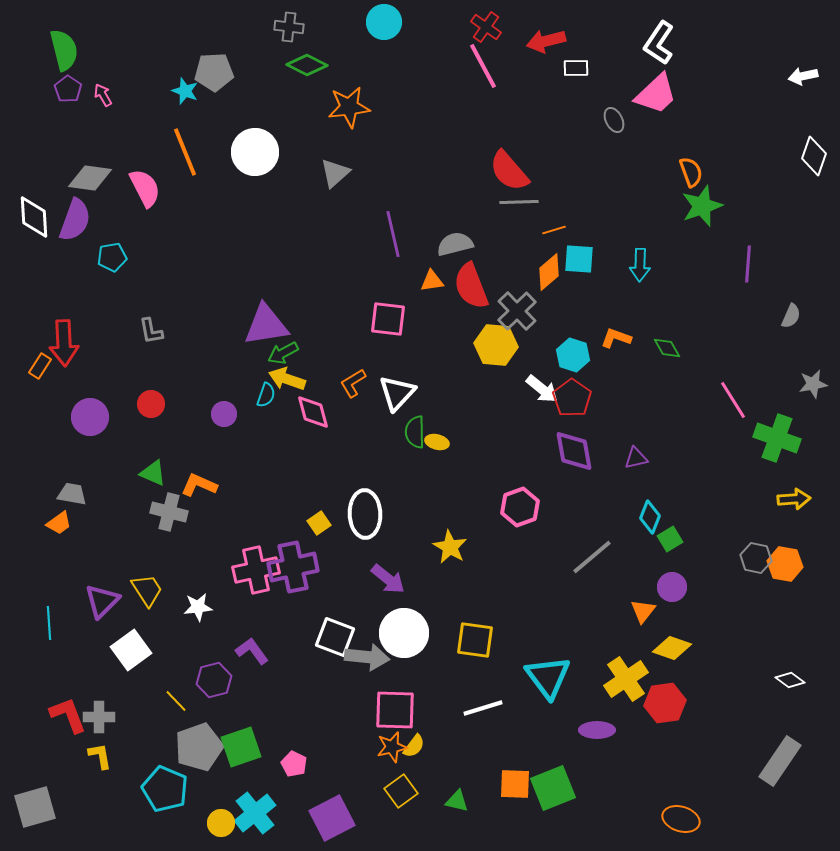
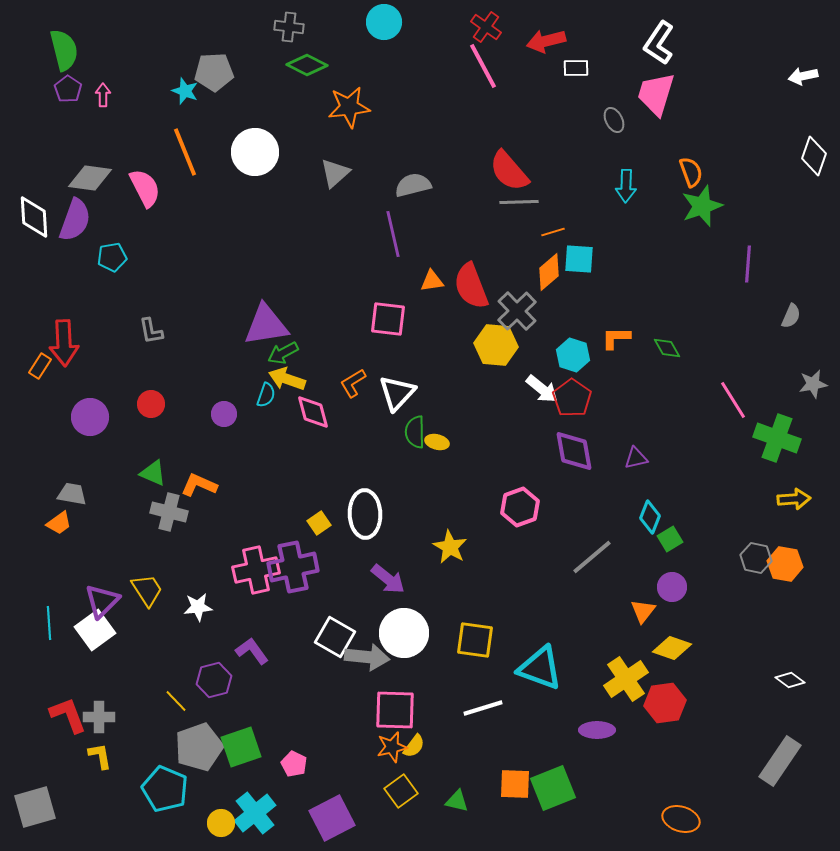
pink trapezoid at (656, 94): rotated 150 degrees clockwise
pink arrow at (103, 95): rotated 30 degrees clockwise
orange line at (554, 230): moved 1 px left, 2 px down
gray semicircle at (455, 244): moved 42 px left, 59 px up
cyan arrow at (640, 265): moved 14 px left, 79 px up
orange L-shape at (616, 338): rotated 20 degrees counterclockwise
white square at (335, 637): rotated 9 degrees clockwise
white square at (131, 650): moved 36 px left, 20 px up
cyan triangle at (548, 677): moved 8 px left, 9 px up; rotated 33 degrees counterclockwise
